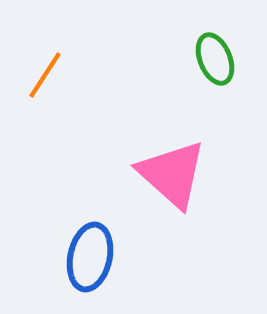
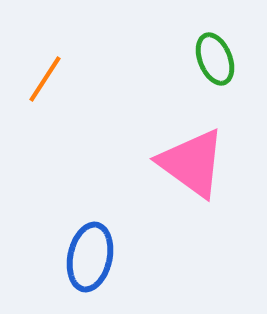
orange line: moved 4 px down
pink triangle: moved 20 px right, 11 px up; rotated 6 degrees counterclockwise
